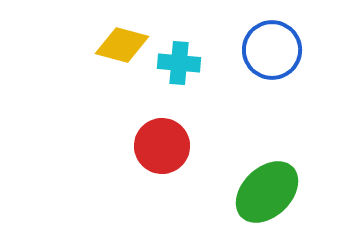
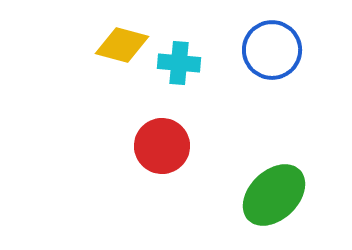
green ellipse: moved 7 px right, 3 px down
